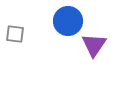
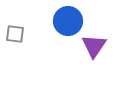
purple triangle: moved 1 px down
